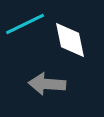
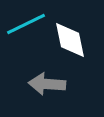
cyan line: moved 1 px right
